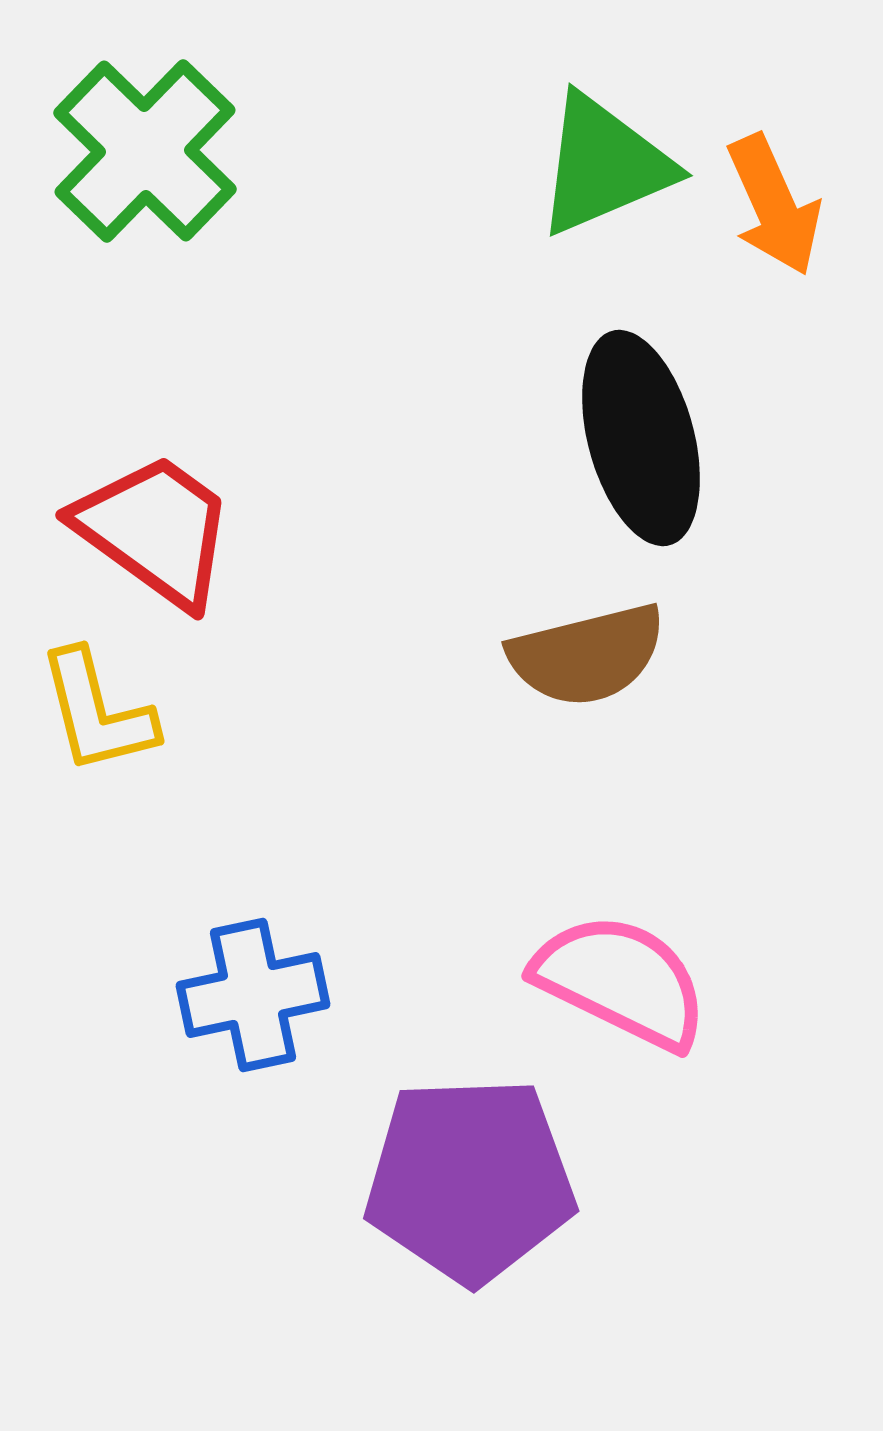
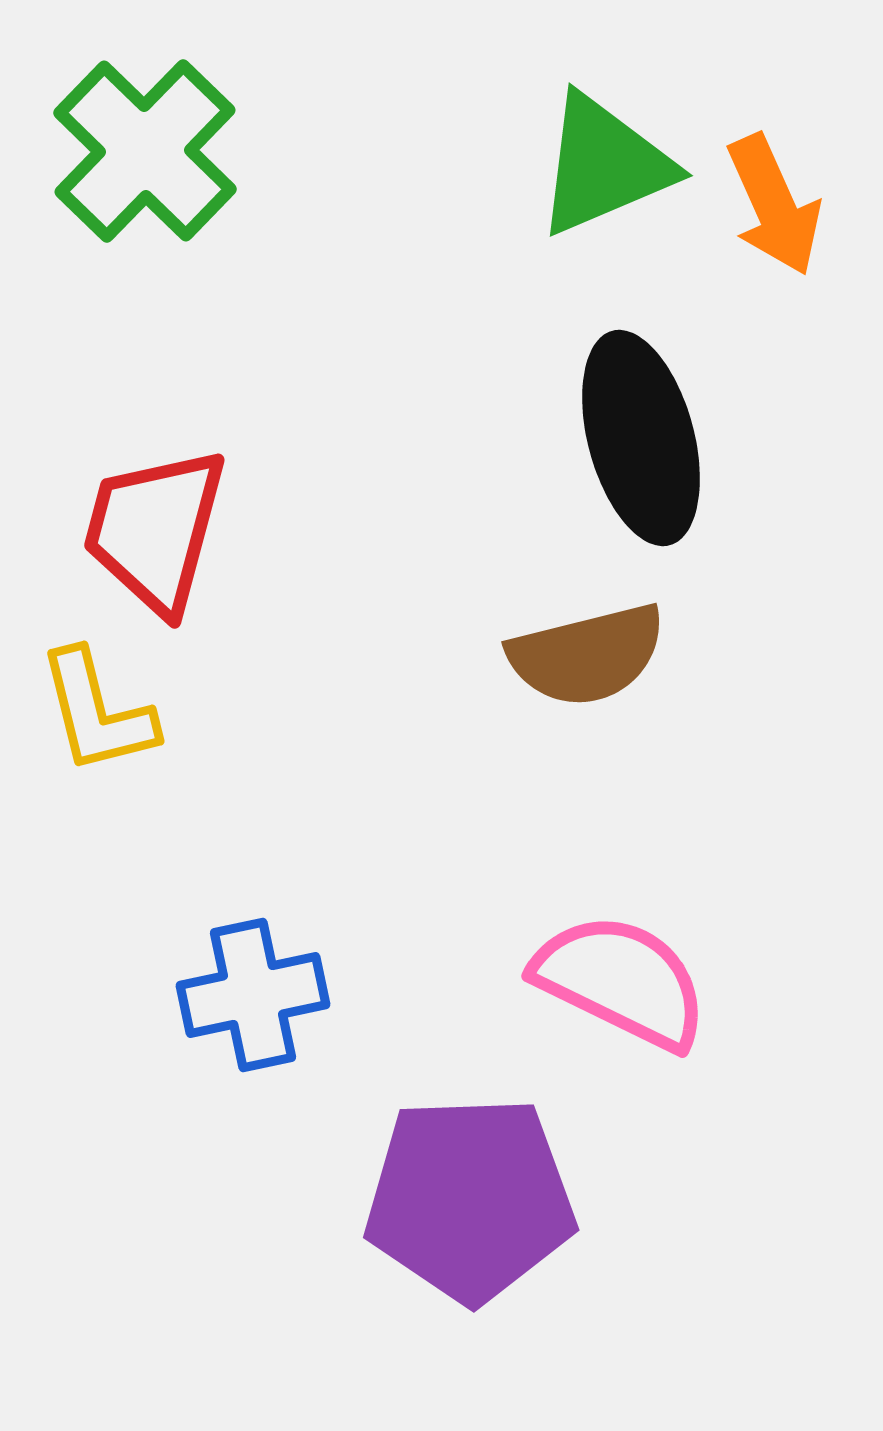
red trapezoid: rotated 111 degrees counterclockwise
purple pentagon: moved 19 px down
